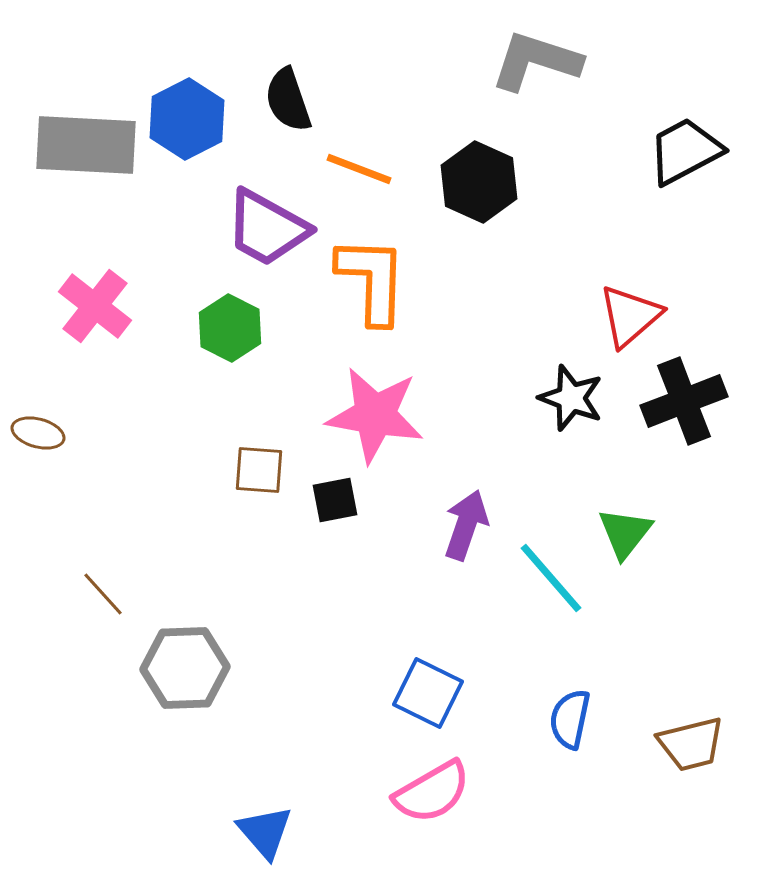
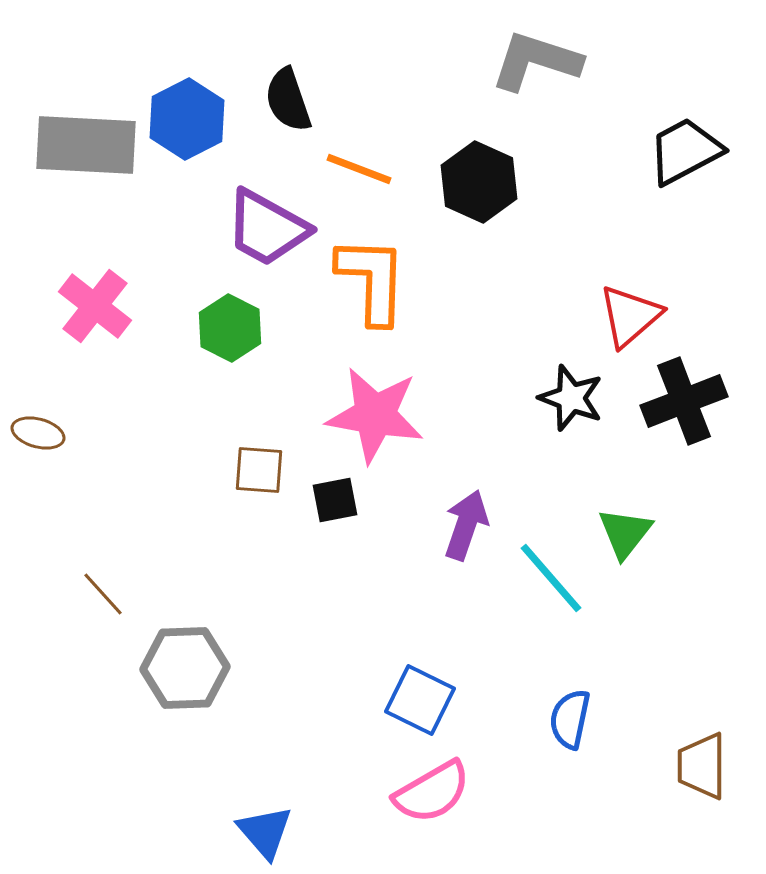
blue square: moved 8 px left, 7 px down
brown trapezoid: moved 11 px right, 22 px down; rotated 104 degrees clockwise
